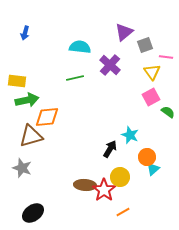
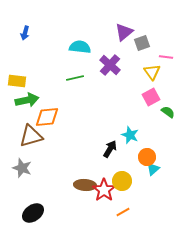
gray square: moved 3 px left, 2 px up
yellow circle: moved 2 px right, 4 px down
